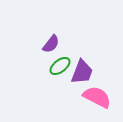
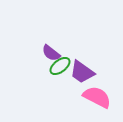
purple semicircle: moved 9 px down; rotated 90 degrees clockwise
purple trapezoid: rotated 104 degrees clockwise
